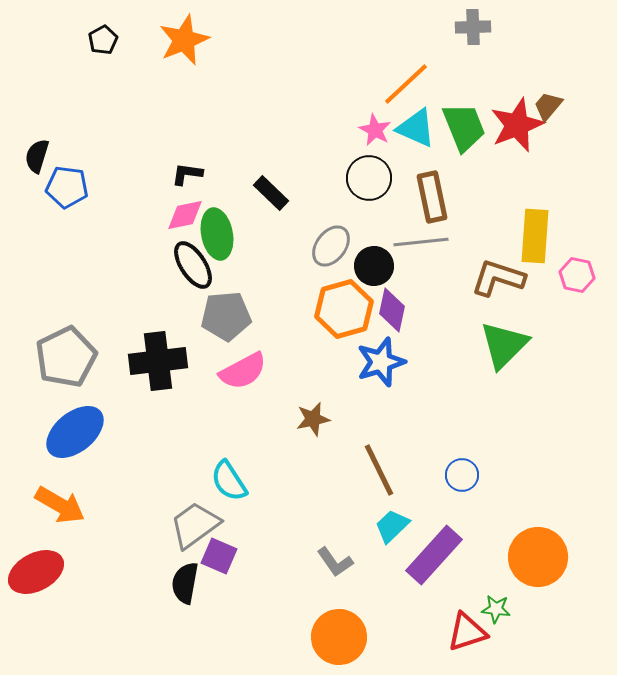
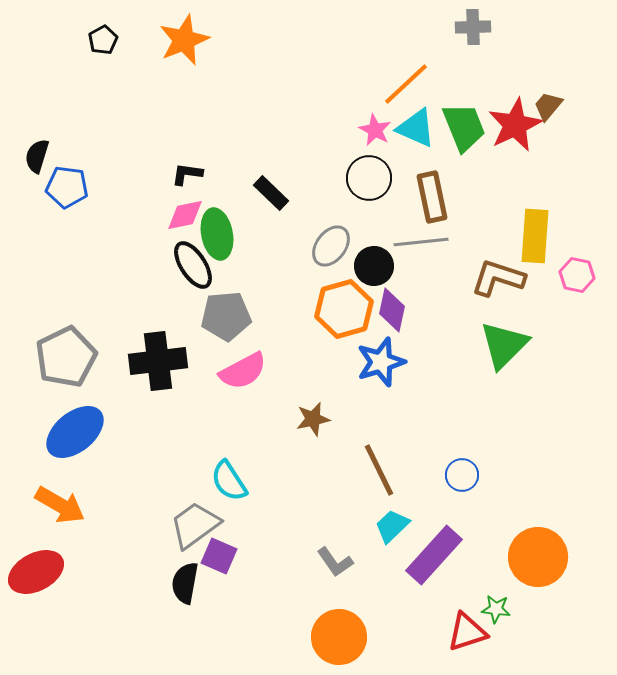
red star at (517, 125): moved 2 px left; rotated 4 degrees counterclockwise
